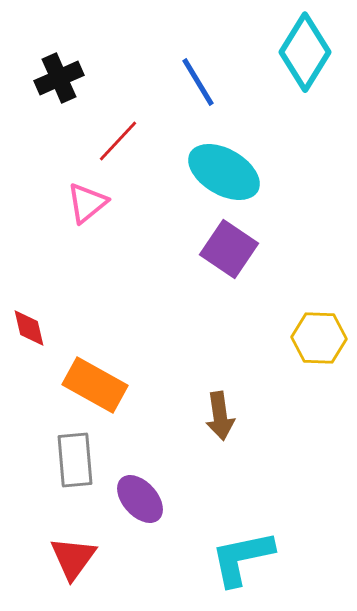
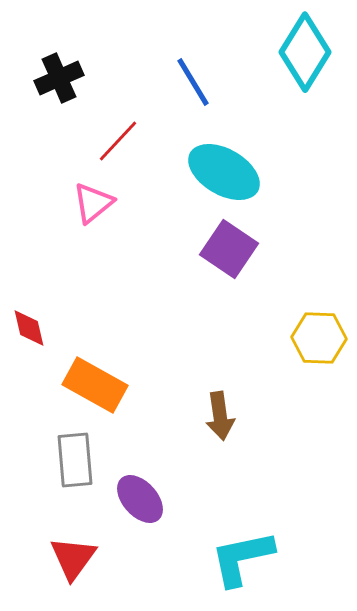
blue line: moved 5 px left
pink triangle: moved 6 px right
